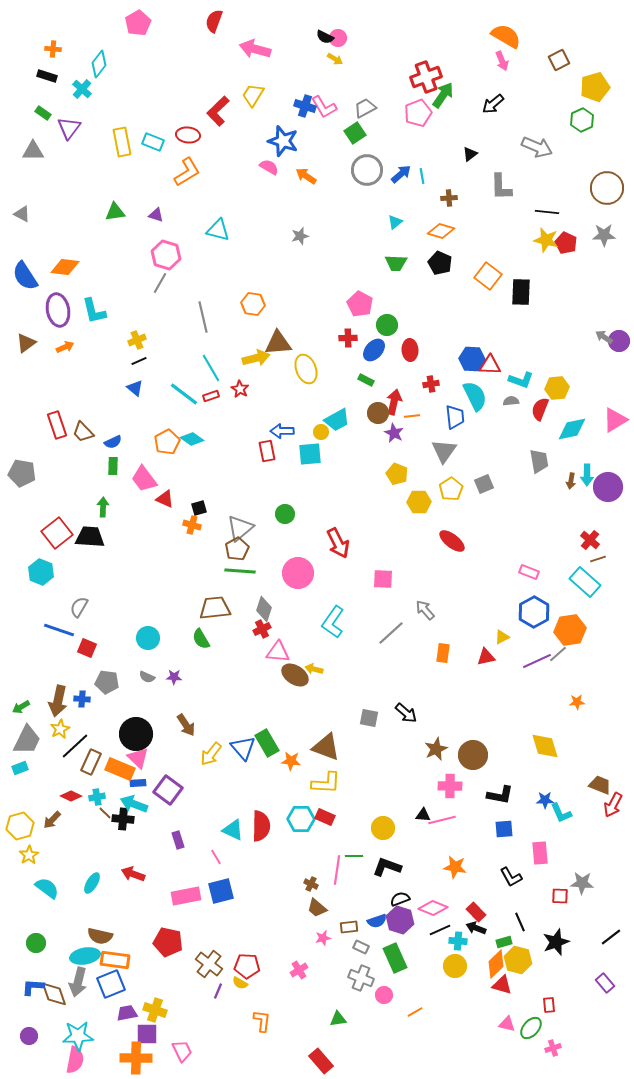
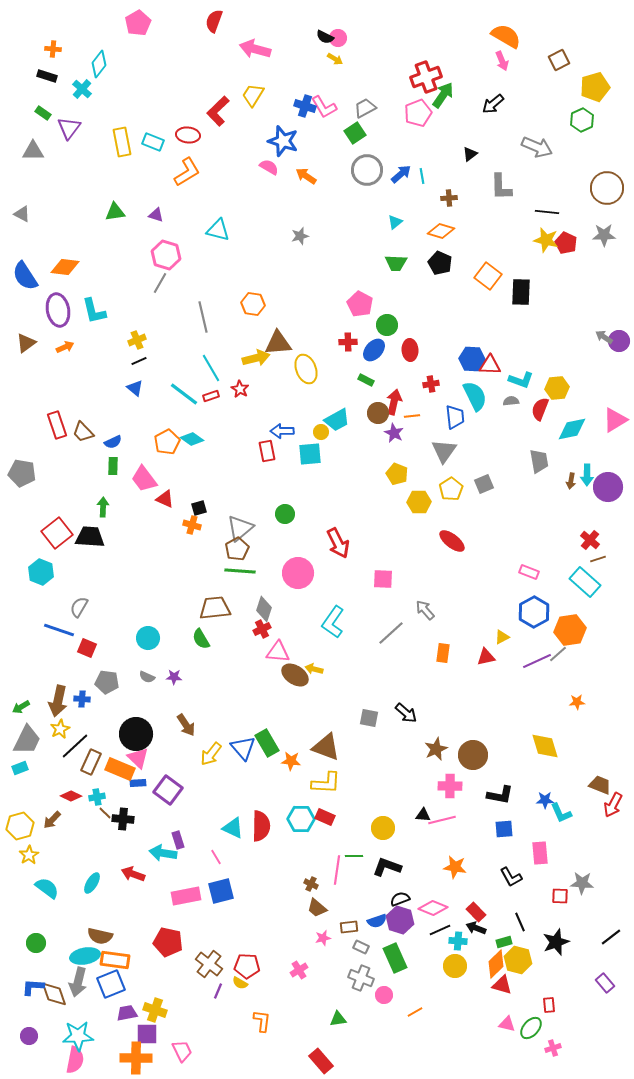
red cross at (348, 338): moved 4 px down
cyan arrow at (134, 804): moved 29 px right, 49 px down; rotated 12 degrees counterclockwise
cyan triangle at (233, 830): moved 2 px up
